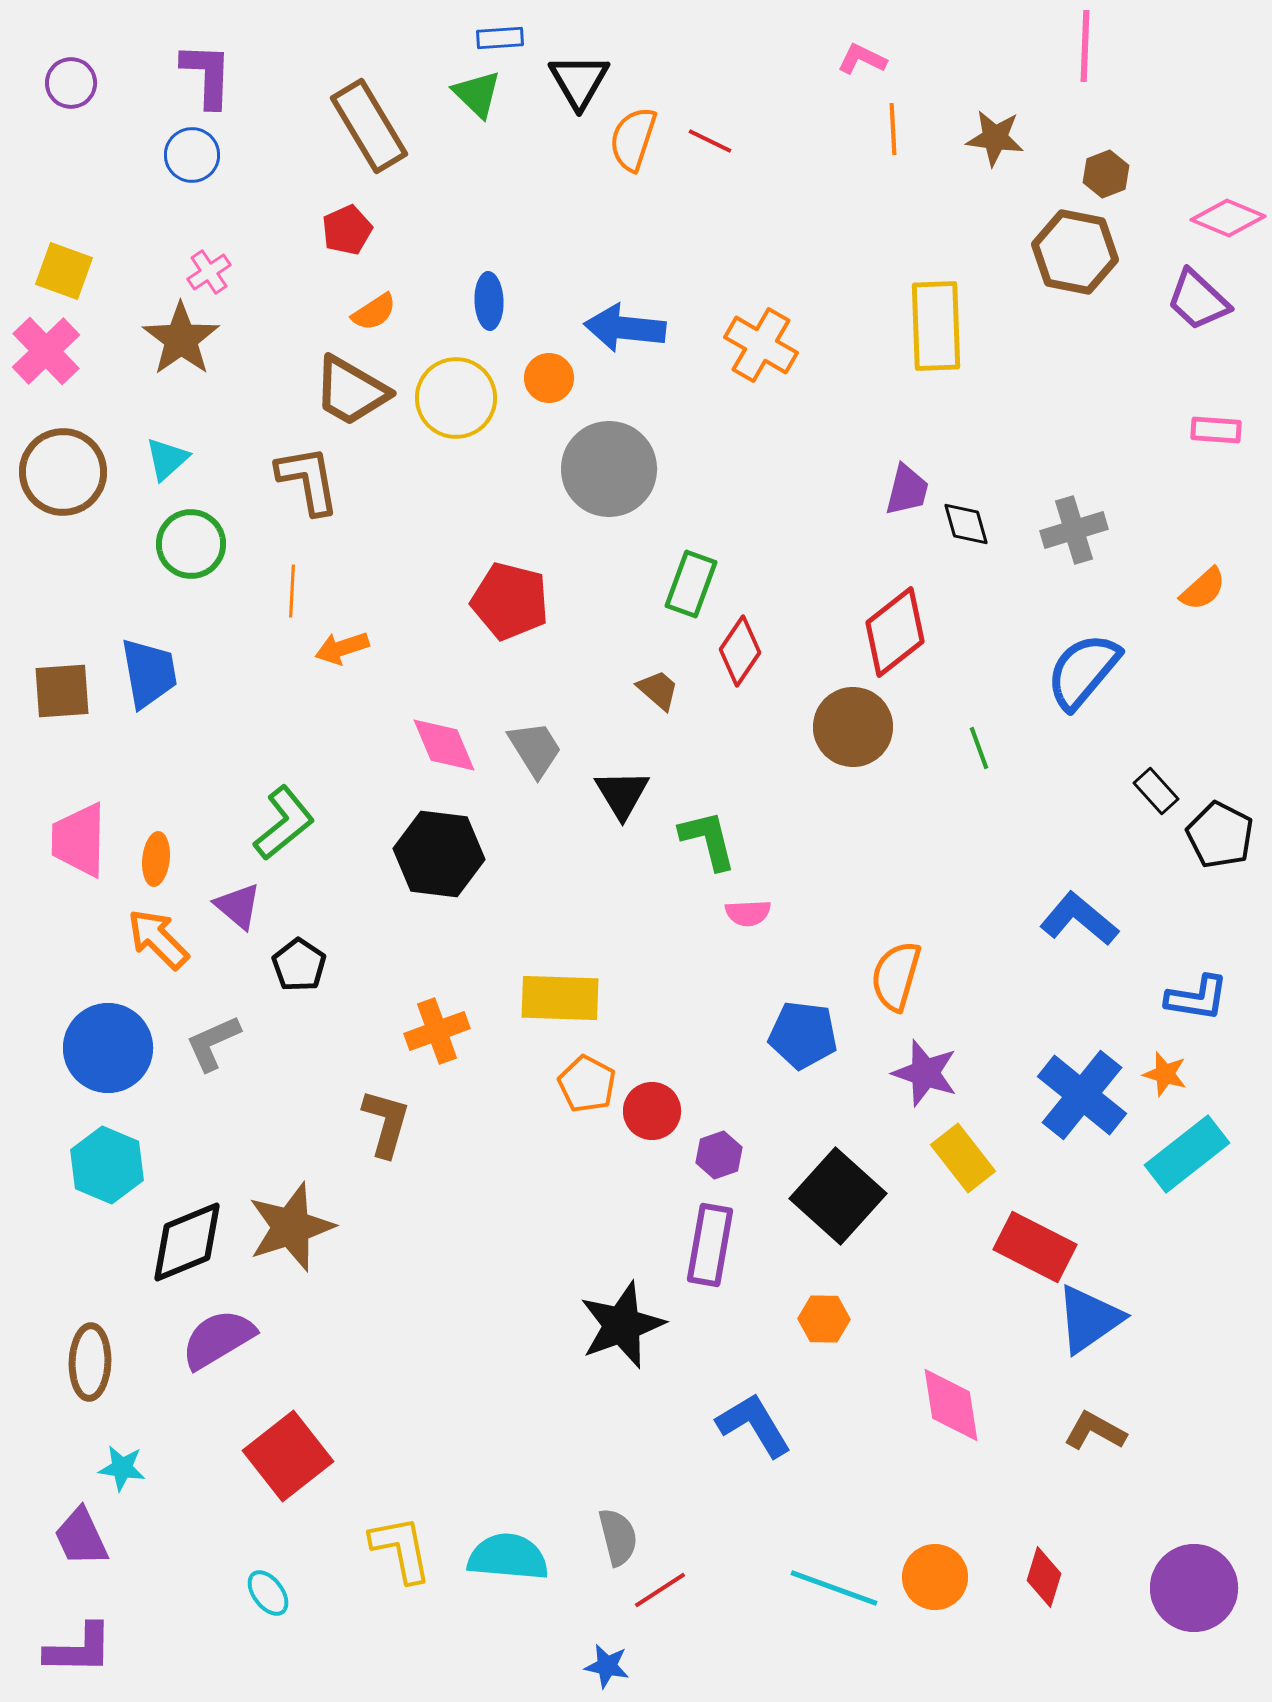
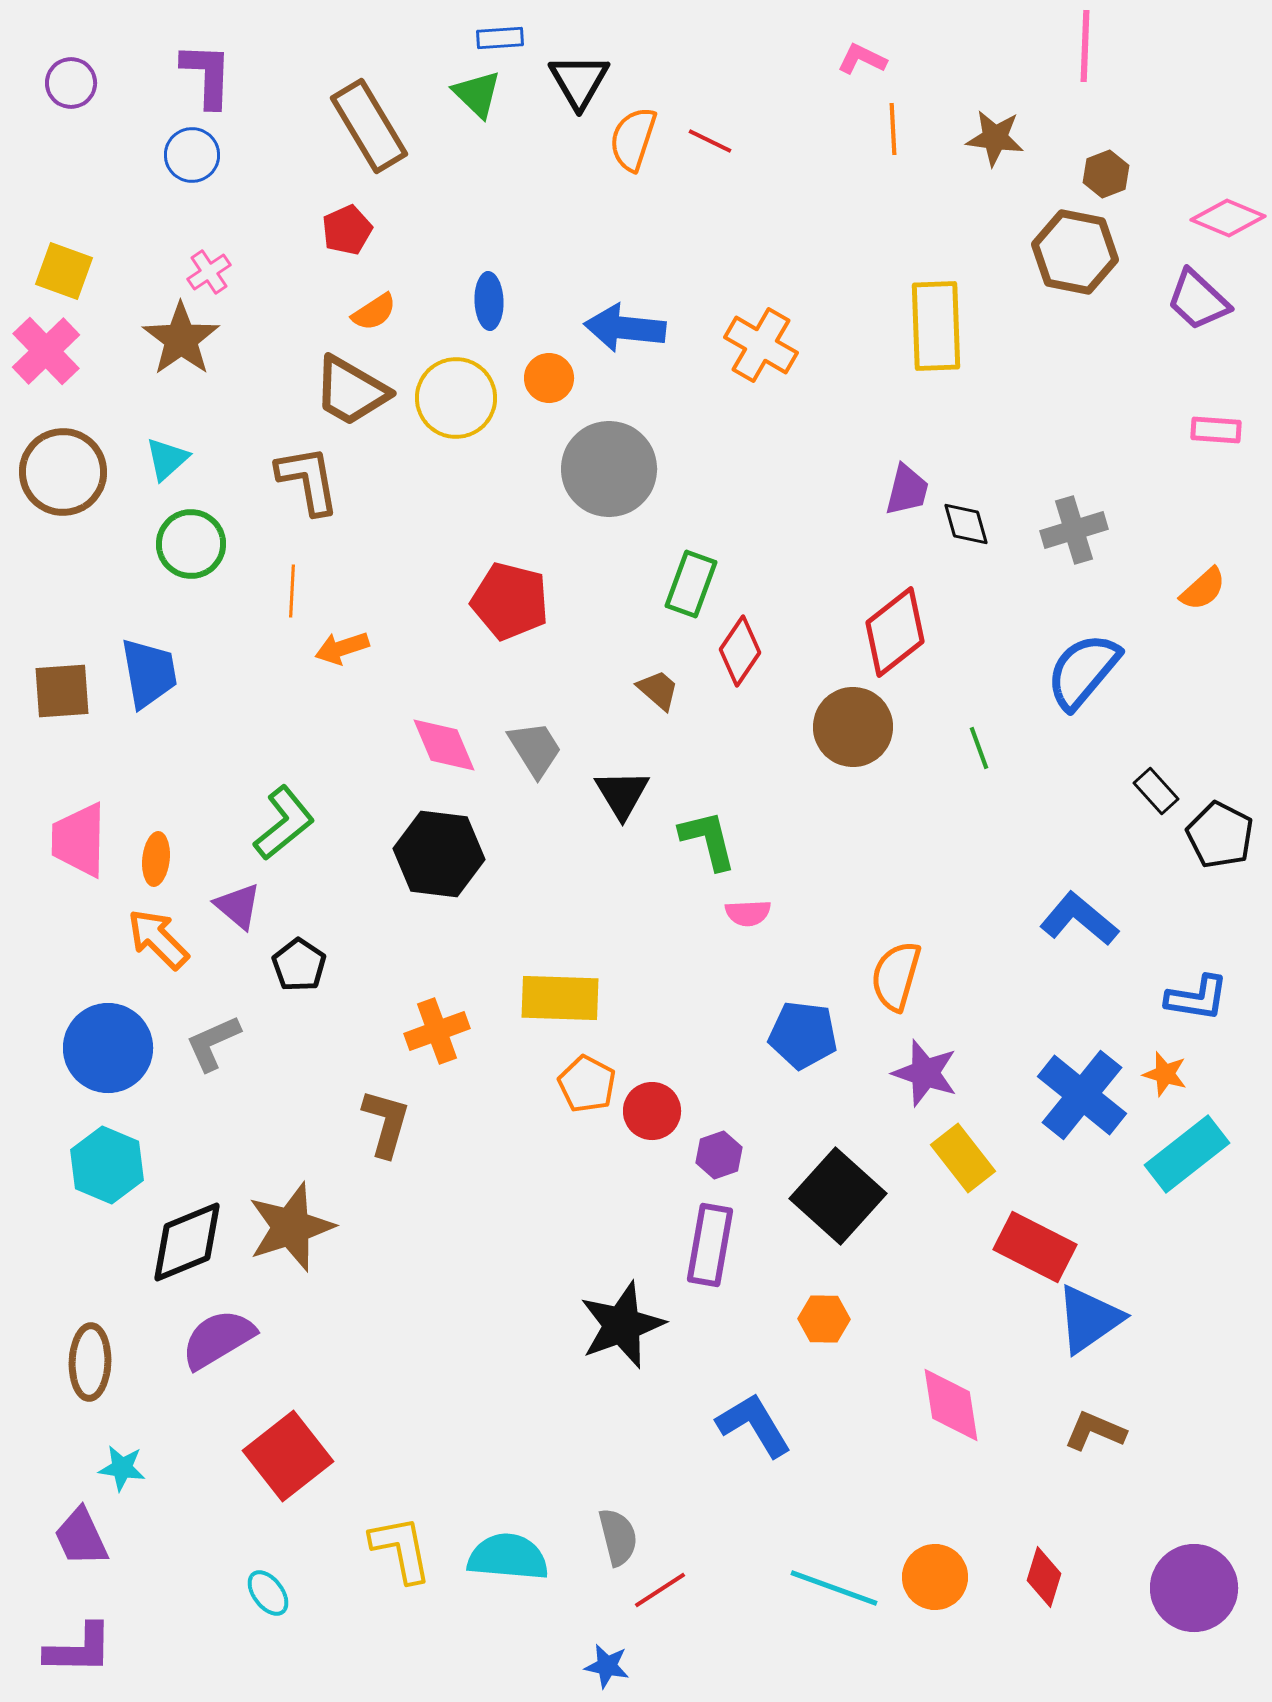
brown L-shape at (1095, 1431): rotated 6 degrees counterclockwise
